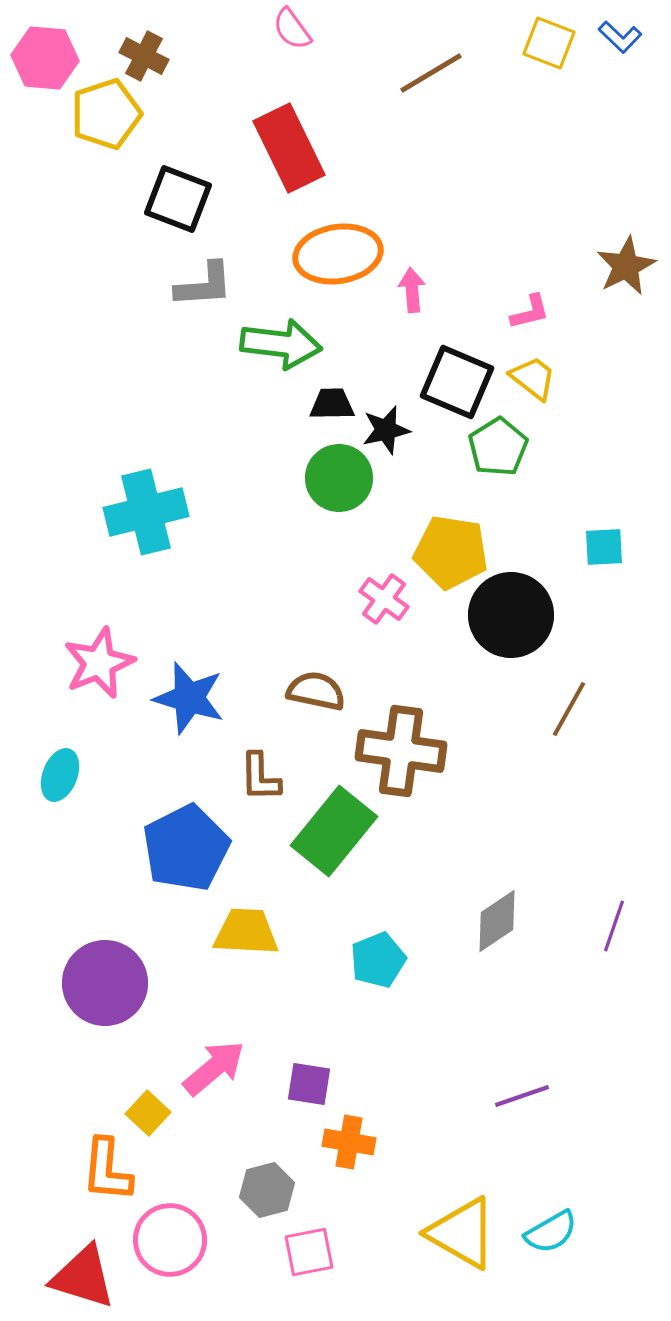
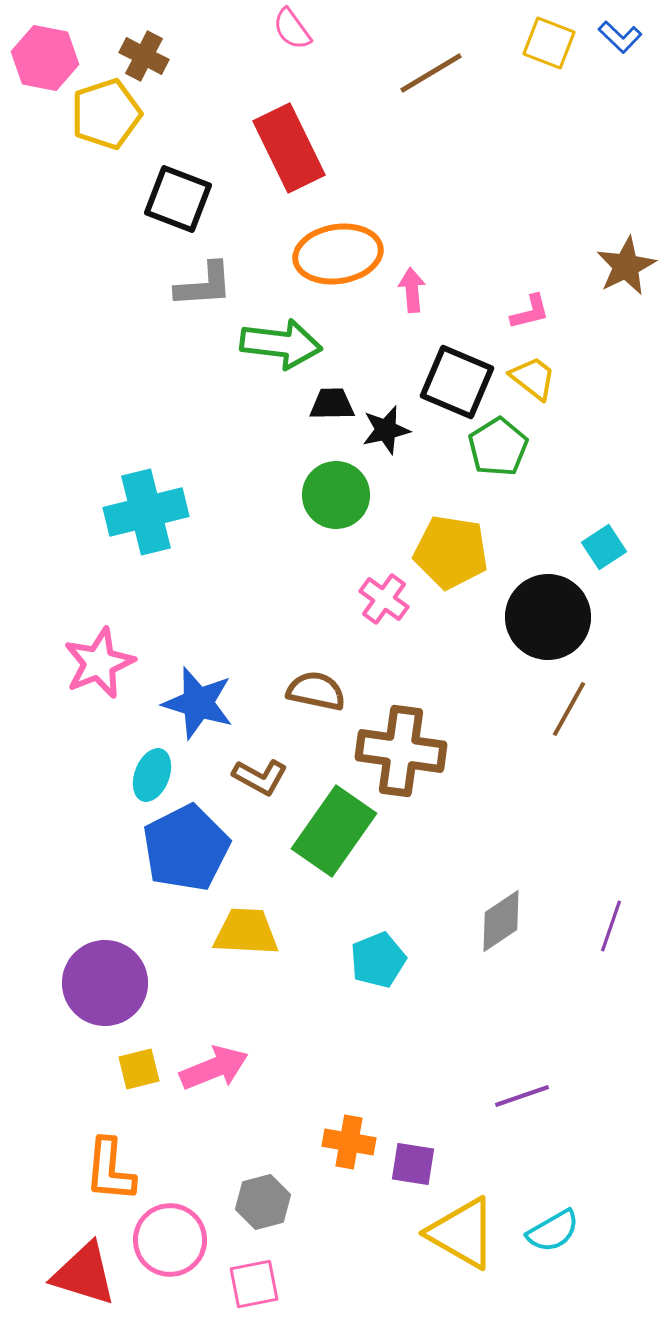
pink hexagon at (45, 58): rotated 6 degrees clockwise
green circle at (339, 478): moved 3 px left, 17 px down
cyan square at (604, 547): rotated 30 degrees counterclockwise
black circle at (511, 615): moved 37 px right, 2 px down
blue star at (189, 698): moved 9 px right, 5 px down
cyan ellipse at (60, 775): moved 92 px right
brown L-shape at (260, 777): rotated 60 degrees counterclockwise
green rectangle at (334, 831): rotated 4 degrees counterclockwise
gray diamond at (497, 921): moved 4 px right
purple line at (614, 926): moved 3 px left
pink arrow at (214, 1068): rotated 18 degrees clockwise
purple square at (309, 1084): moved 104 px right, 80 px down
yellow square at (148, 1113): moved 9 px left, 44 px up; rotated 33 degrees clockwise
orange L-shape at (107, 1170): moved 3 px right
gray hexagon at (267, 1190): moved 4 px left, 12 px down
cyan semicircle at (551, 1232): moved 2 px right, 1 px up
pink square at (309, 1252): moved 55 px left, 32 px down
red triangle at (83, 1277): moved 1 px right, 3 px up
